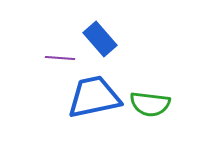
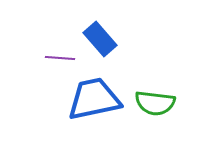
blue trapezoid: moved 2 px down
green semicircle: moved 5 px right, 1 px up
